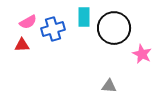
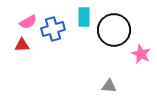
black circle: moved 2 px down
pink star: moved 1 px left
